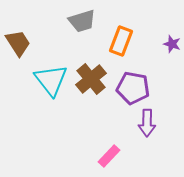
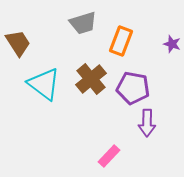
gray trapezoid: moved 1 px right, 2 px down
cyan triangle: moved 7 px left, 4 px down; rotated 15 degrees counterclockwise
